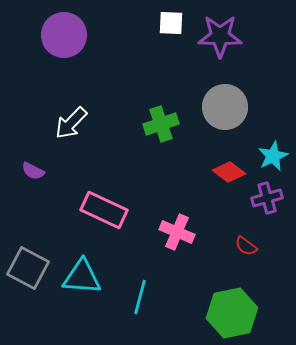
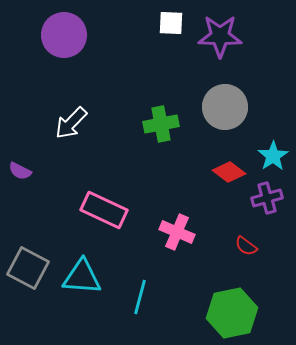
green cross: rotated 8 degrees clockwise
cyan star: rotated 8 degrees counterclockwise
purple semicircle: moved 13 px left
